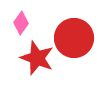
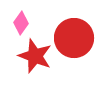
red star: moved 2 px left, 2 px up
